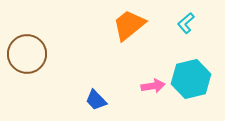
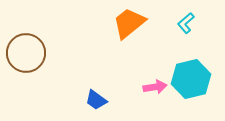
orange trapezoid: moved 2 px up
brown circle: moved 1 px left, 1 px up
pink arrow: moved 2 px right, 1 px down
blue trapezoid: rotated 10 degrees counterclockwise
